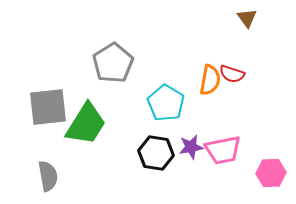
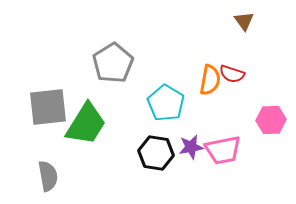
brown triangle: moved 3 px left, 3 px down
pink hexagon: moved 53 px up
